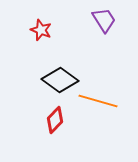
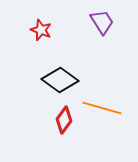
purple trapezoid: moved 2 px left, 2 px down
orange line: moved 4 px right, 7 px down
red diamond: moved 9 px right; rotated 8 degrees counterclockwise
